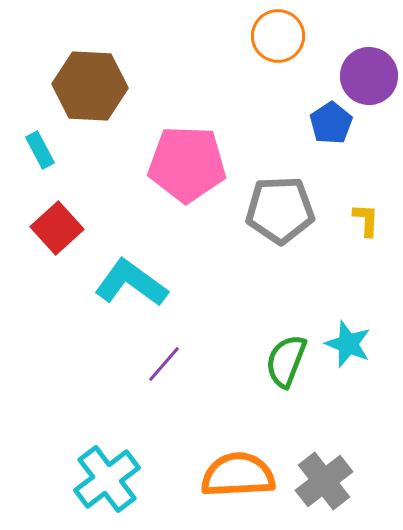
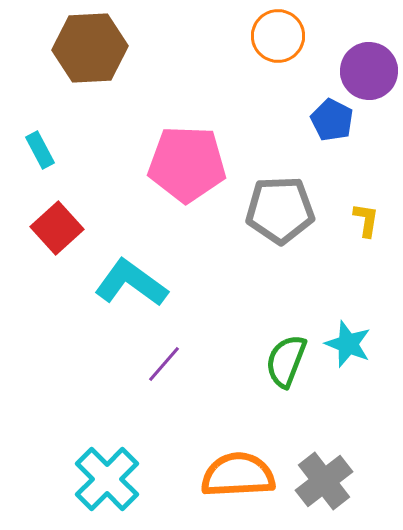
purple circle: moved 5 px up
brown hexagon: moved 38 px up; rotated 6 degrees counterclockwise
blue pentagon: moved 1 px right, 3 px up; rotated 12 degrees counterclockwise
yellow L-shape: rotated 6 degrees clockwise
cyan cross: rotated 8 degrees counterclockwise
